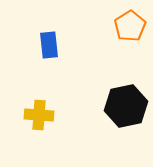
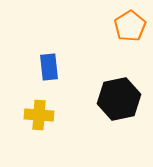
blue rectangle: moved 22 px down
black hexagon: moved 7 px left, 7 px up
